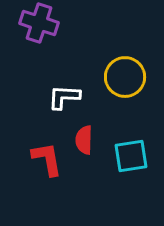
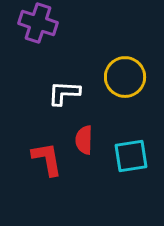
purple cross: moved 1 px left
white L-shape: moved 4 px up
